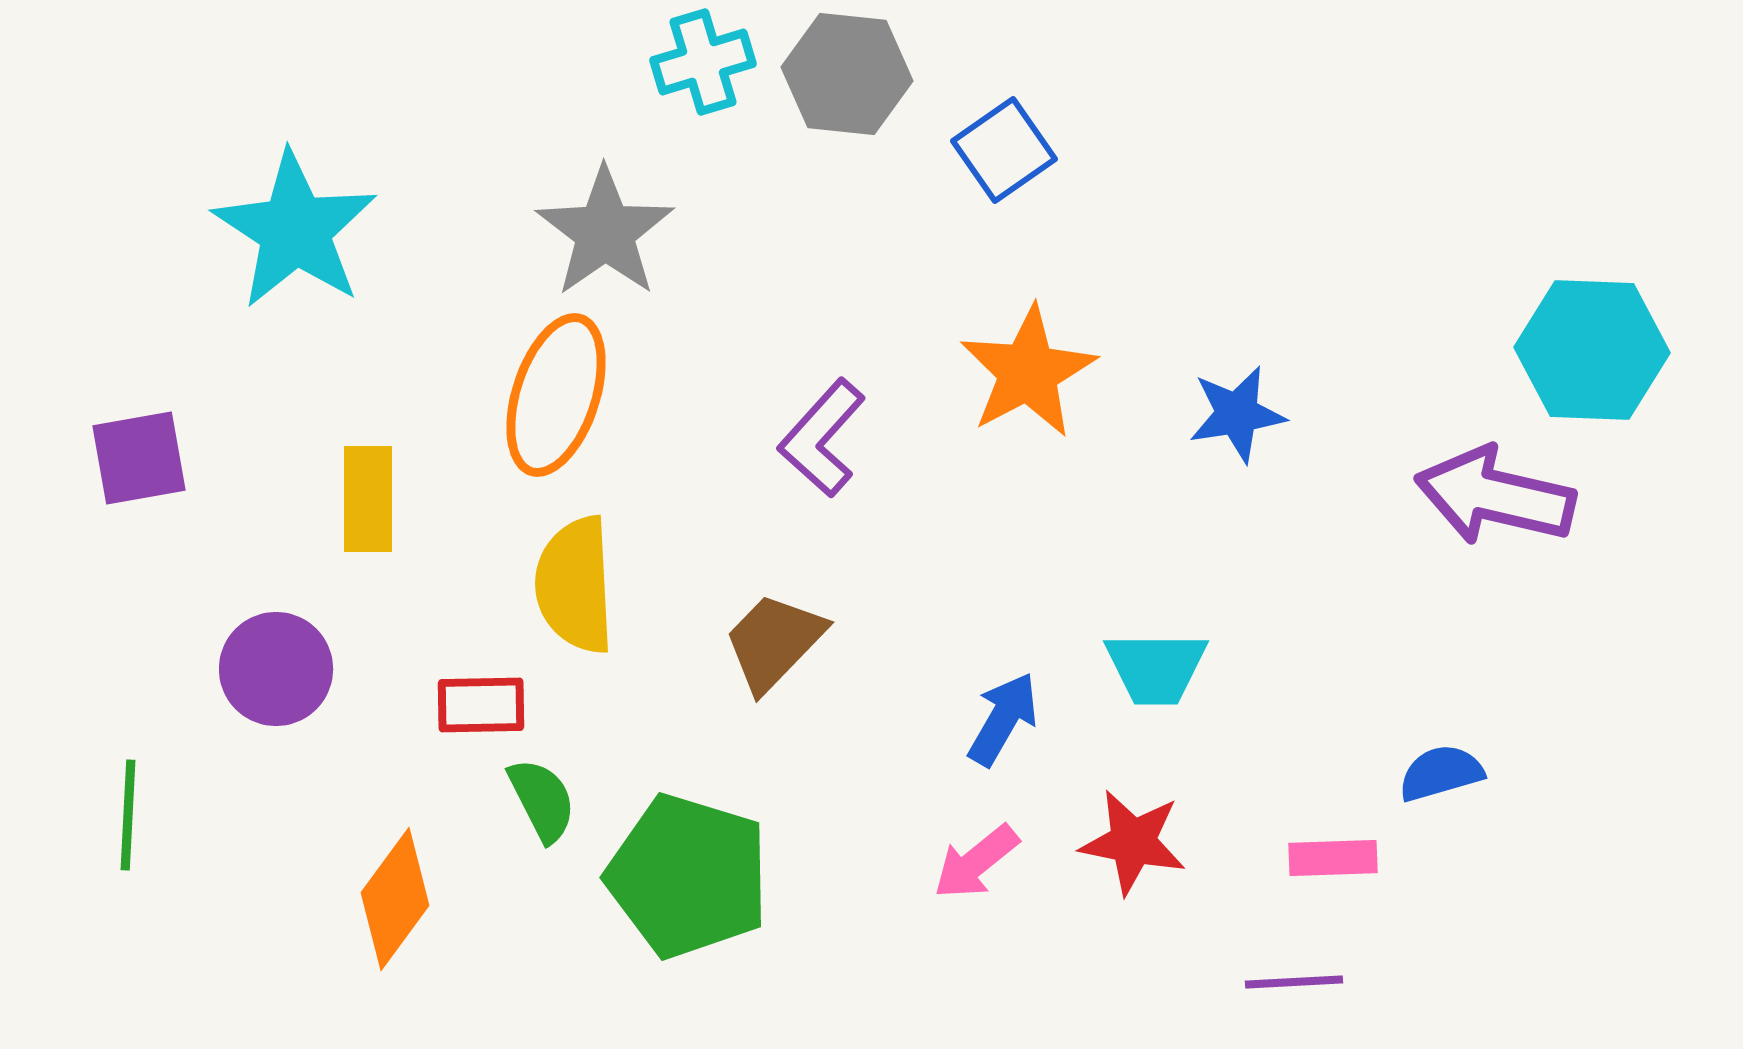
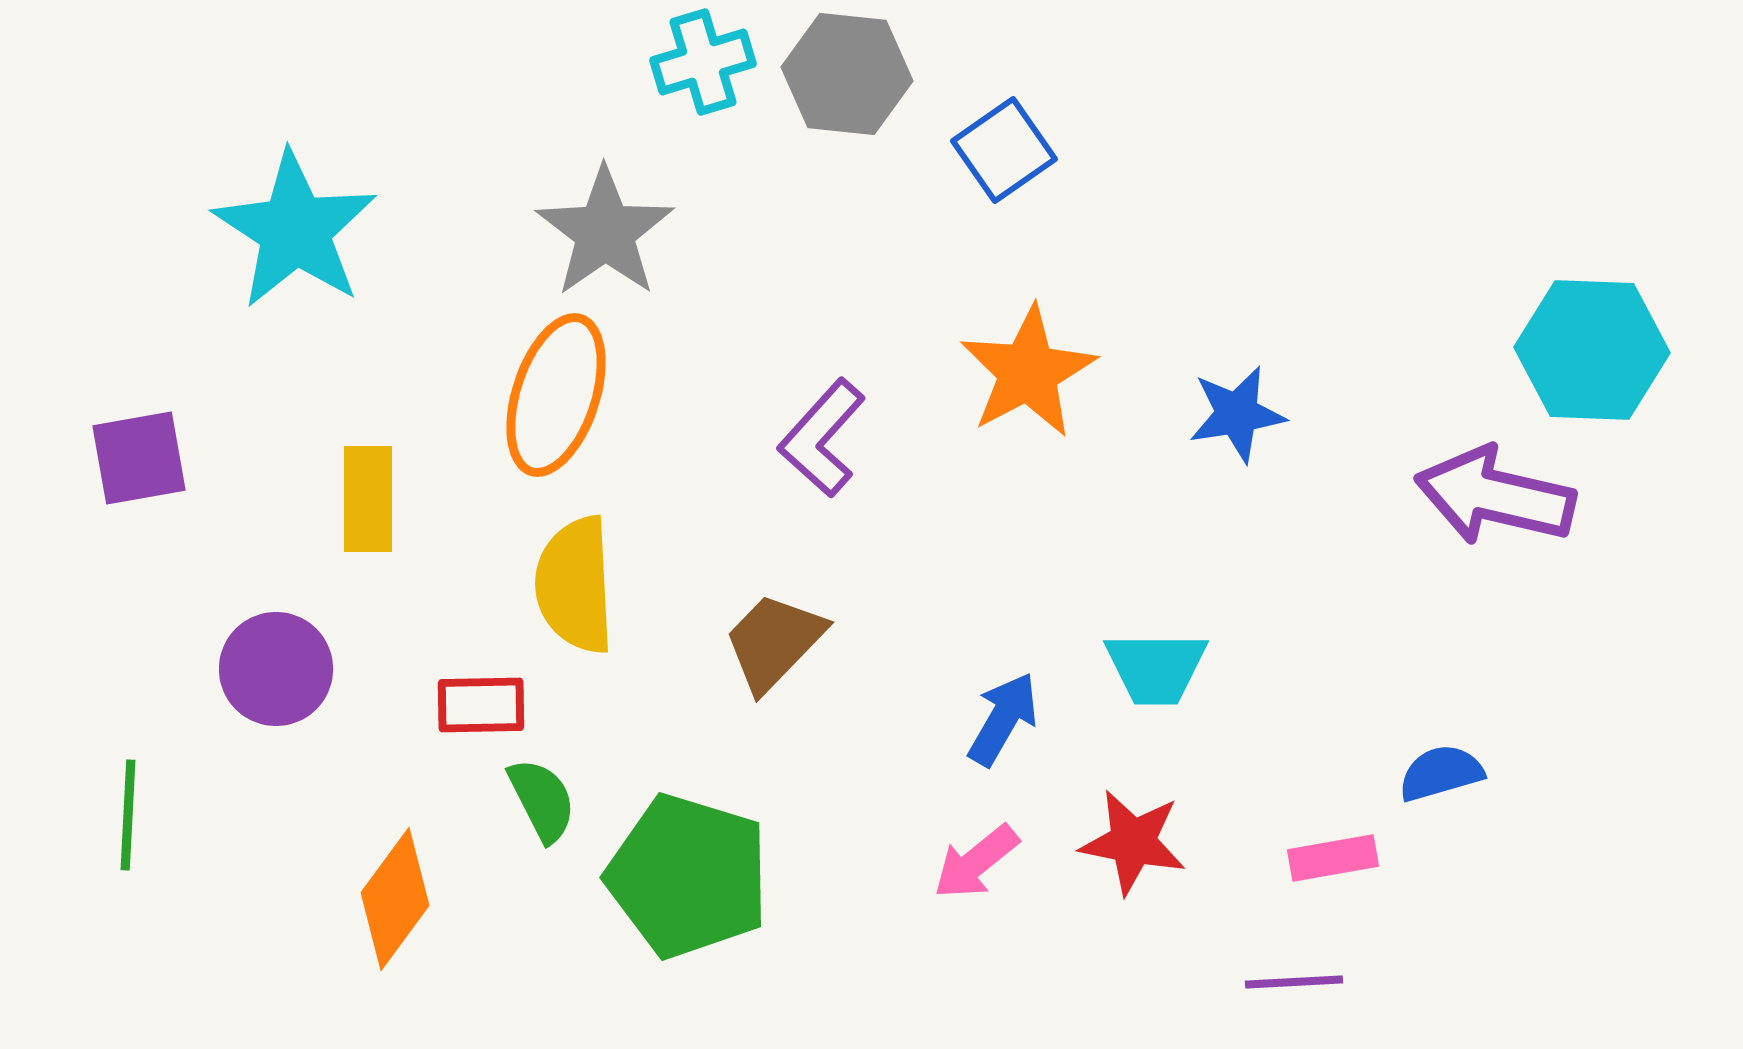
pink rectangle: rotated 8 degrees counterclockwise
